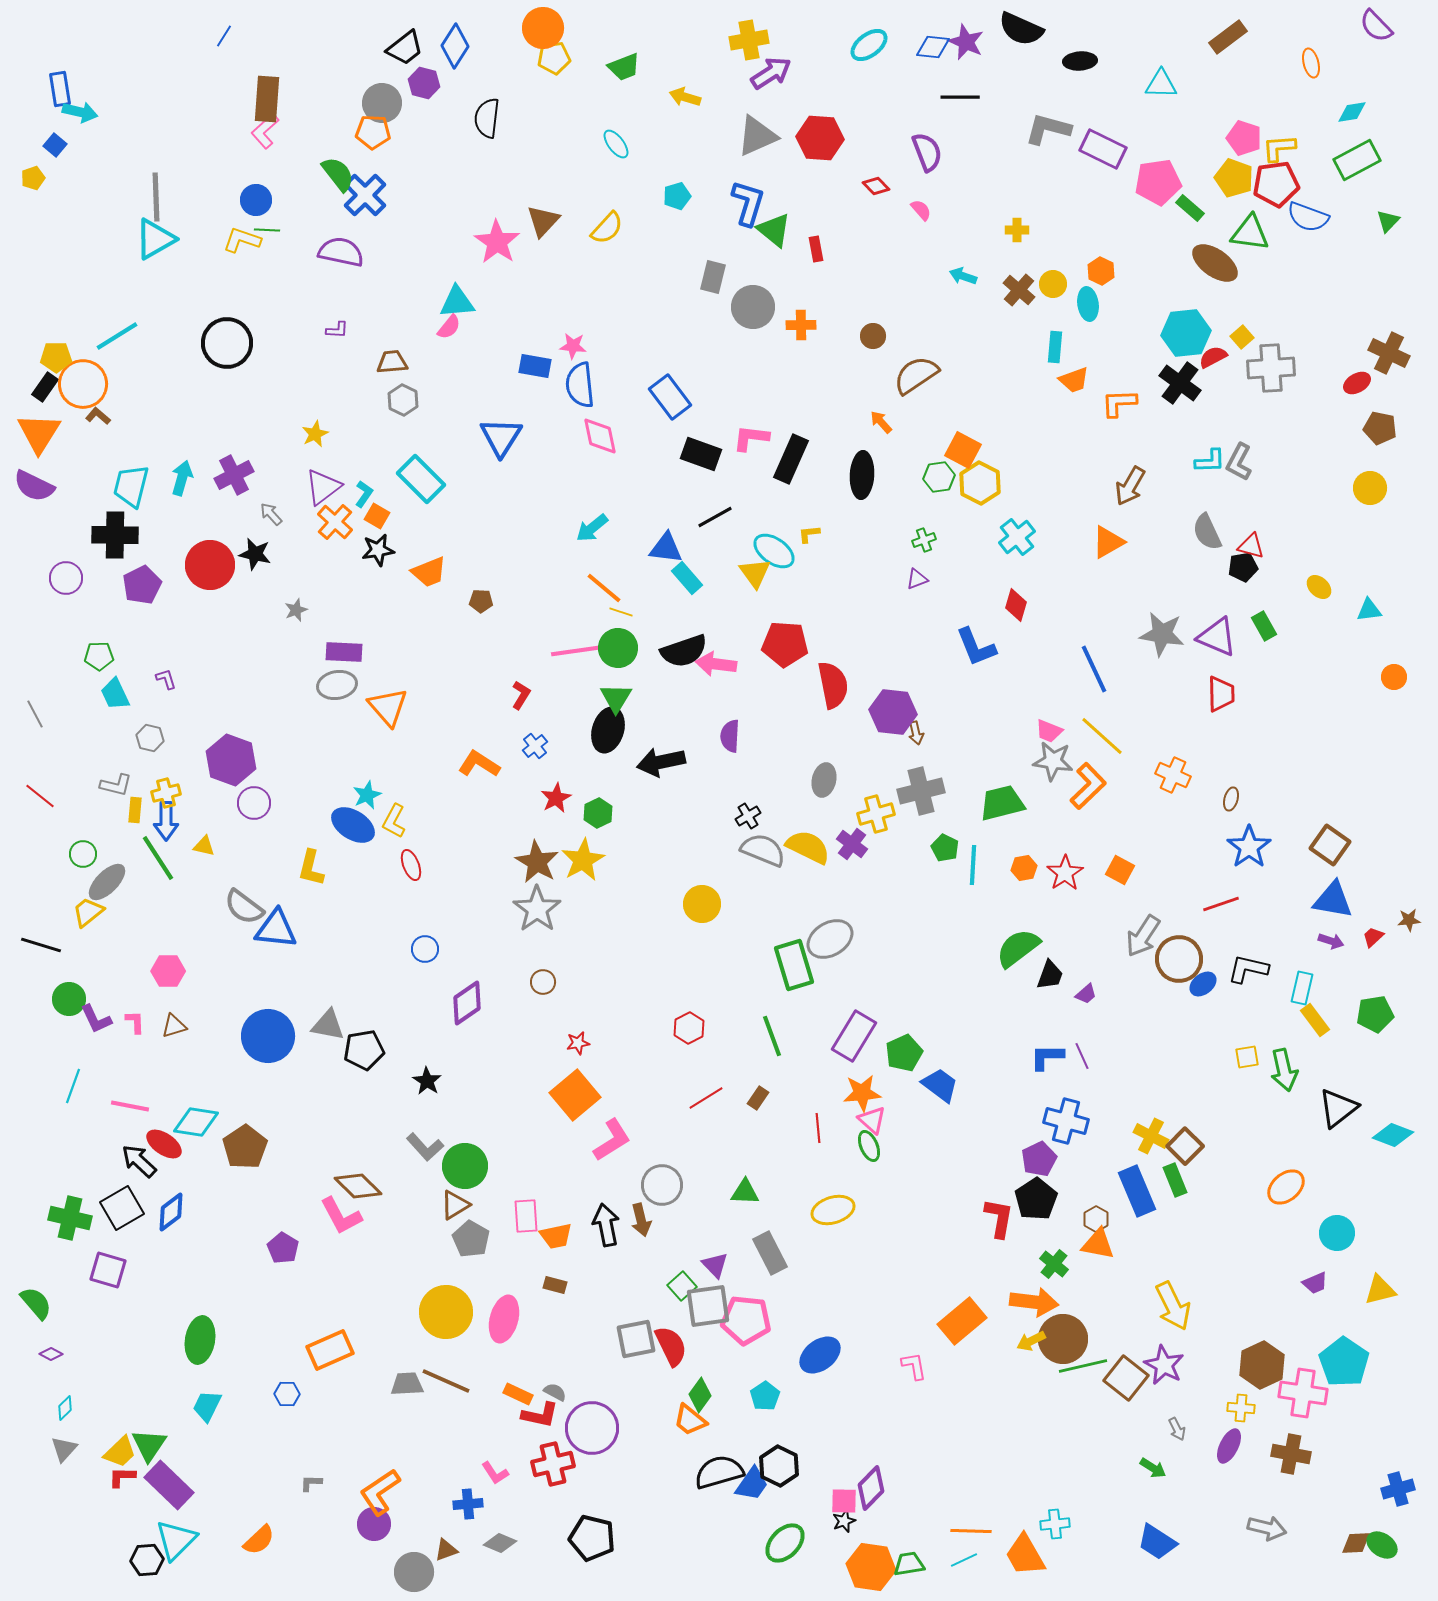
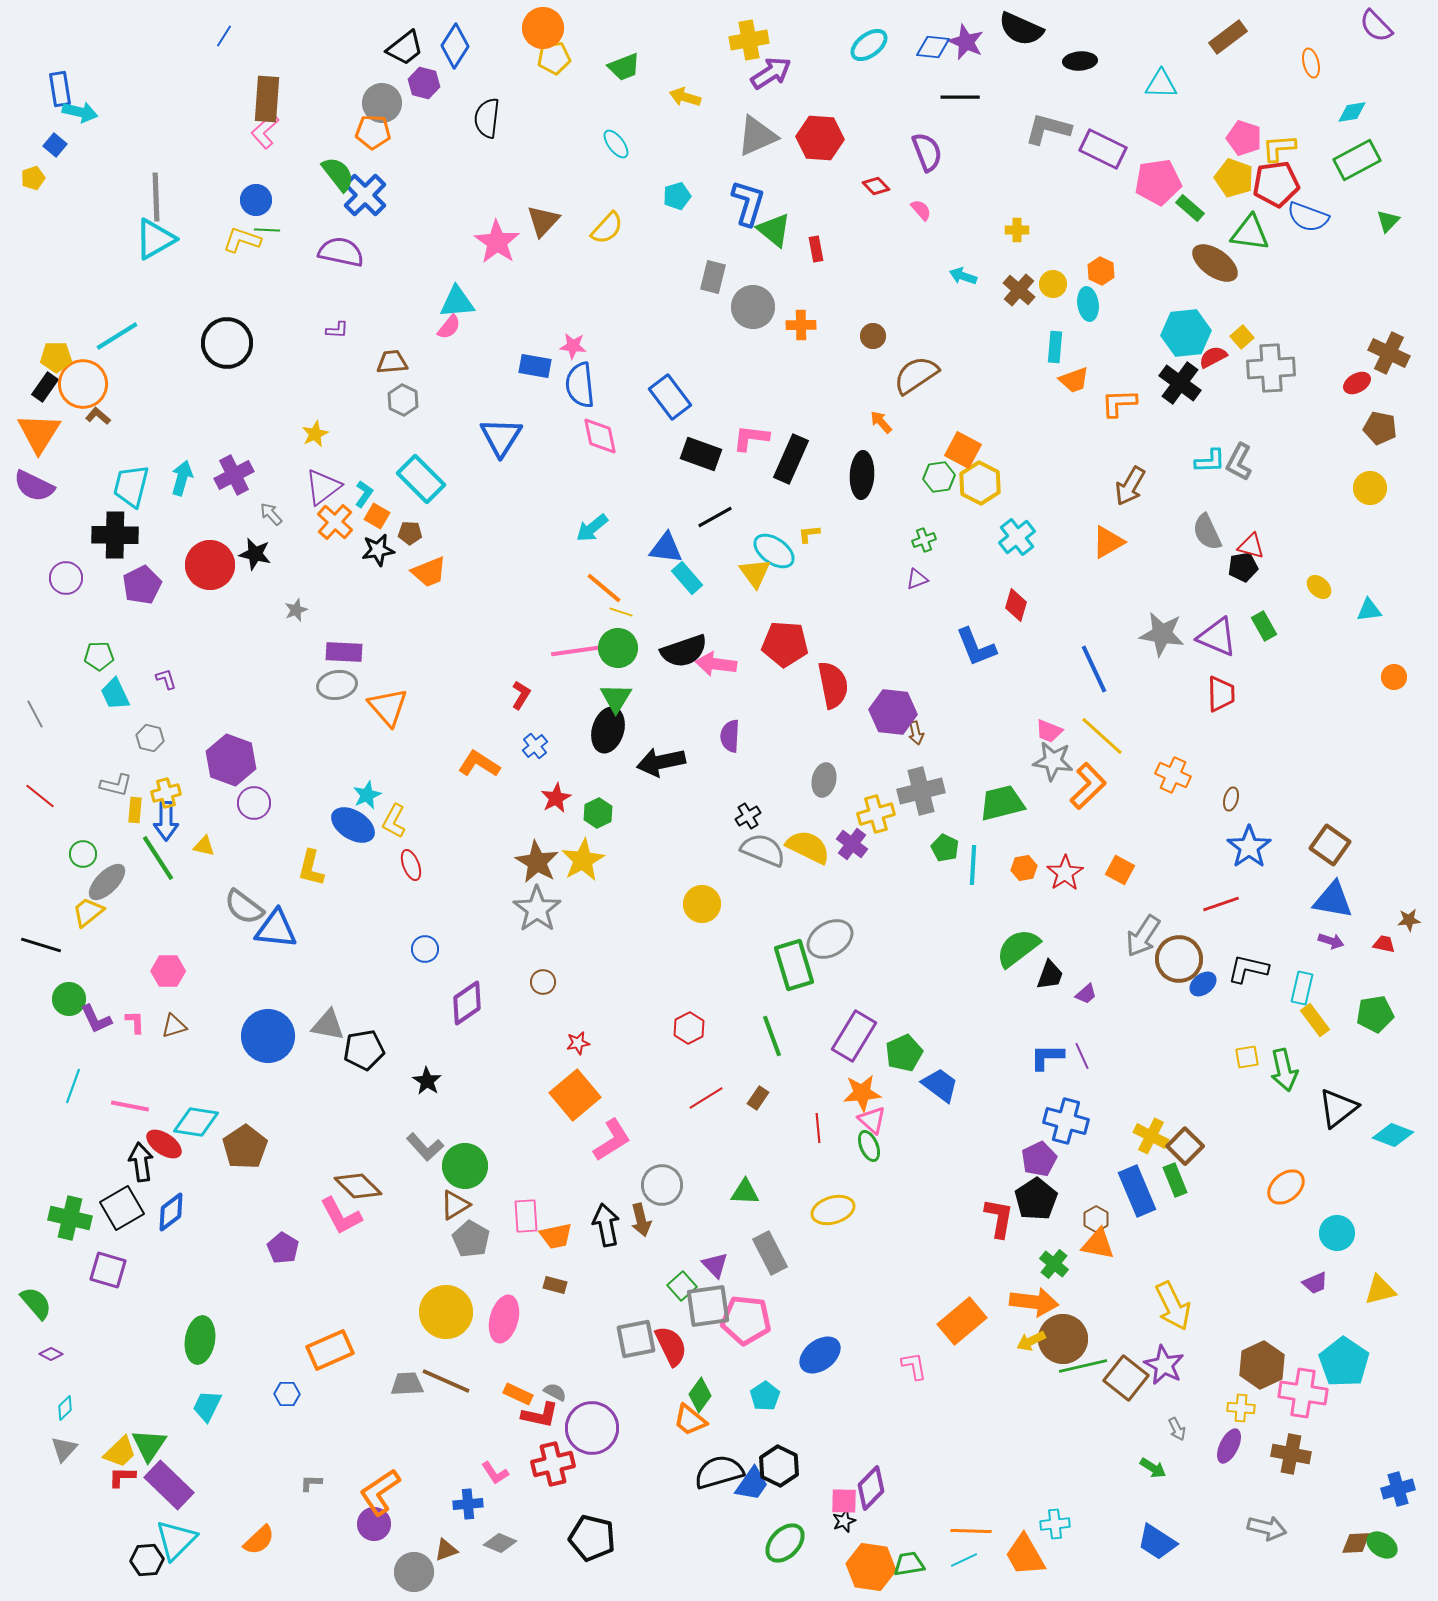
brown pentagon at (481, 601): moved 71 px left, 68 px up
red trapezoid at (1373, 937): moved 11 px right, 7 px down; rotated 55 degrees clockwise
black arrow at (139, 1161): moved 2 px right, 1 px down; rotated 39 degrees clockwise
